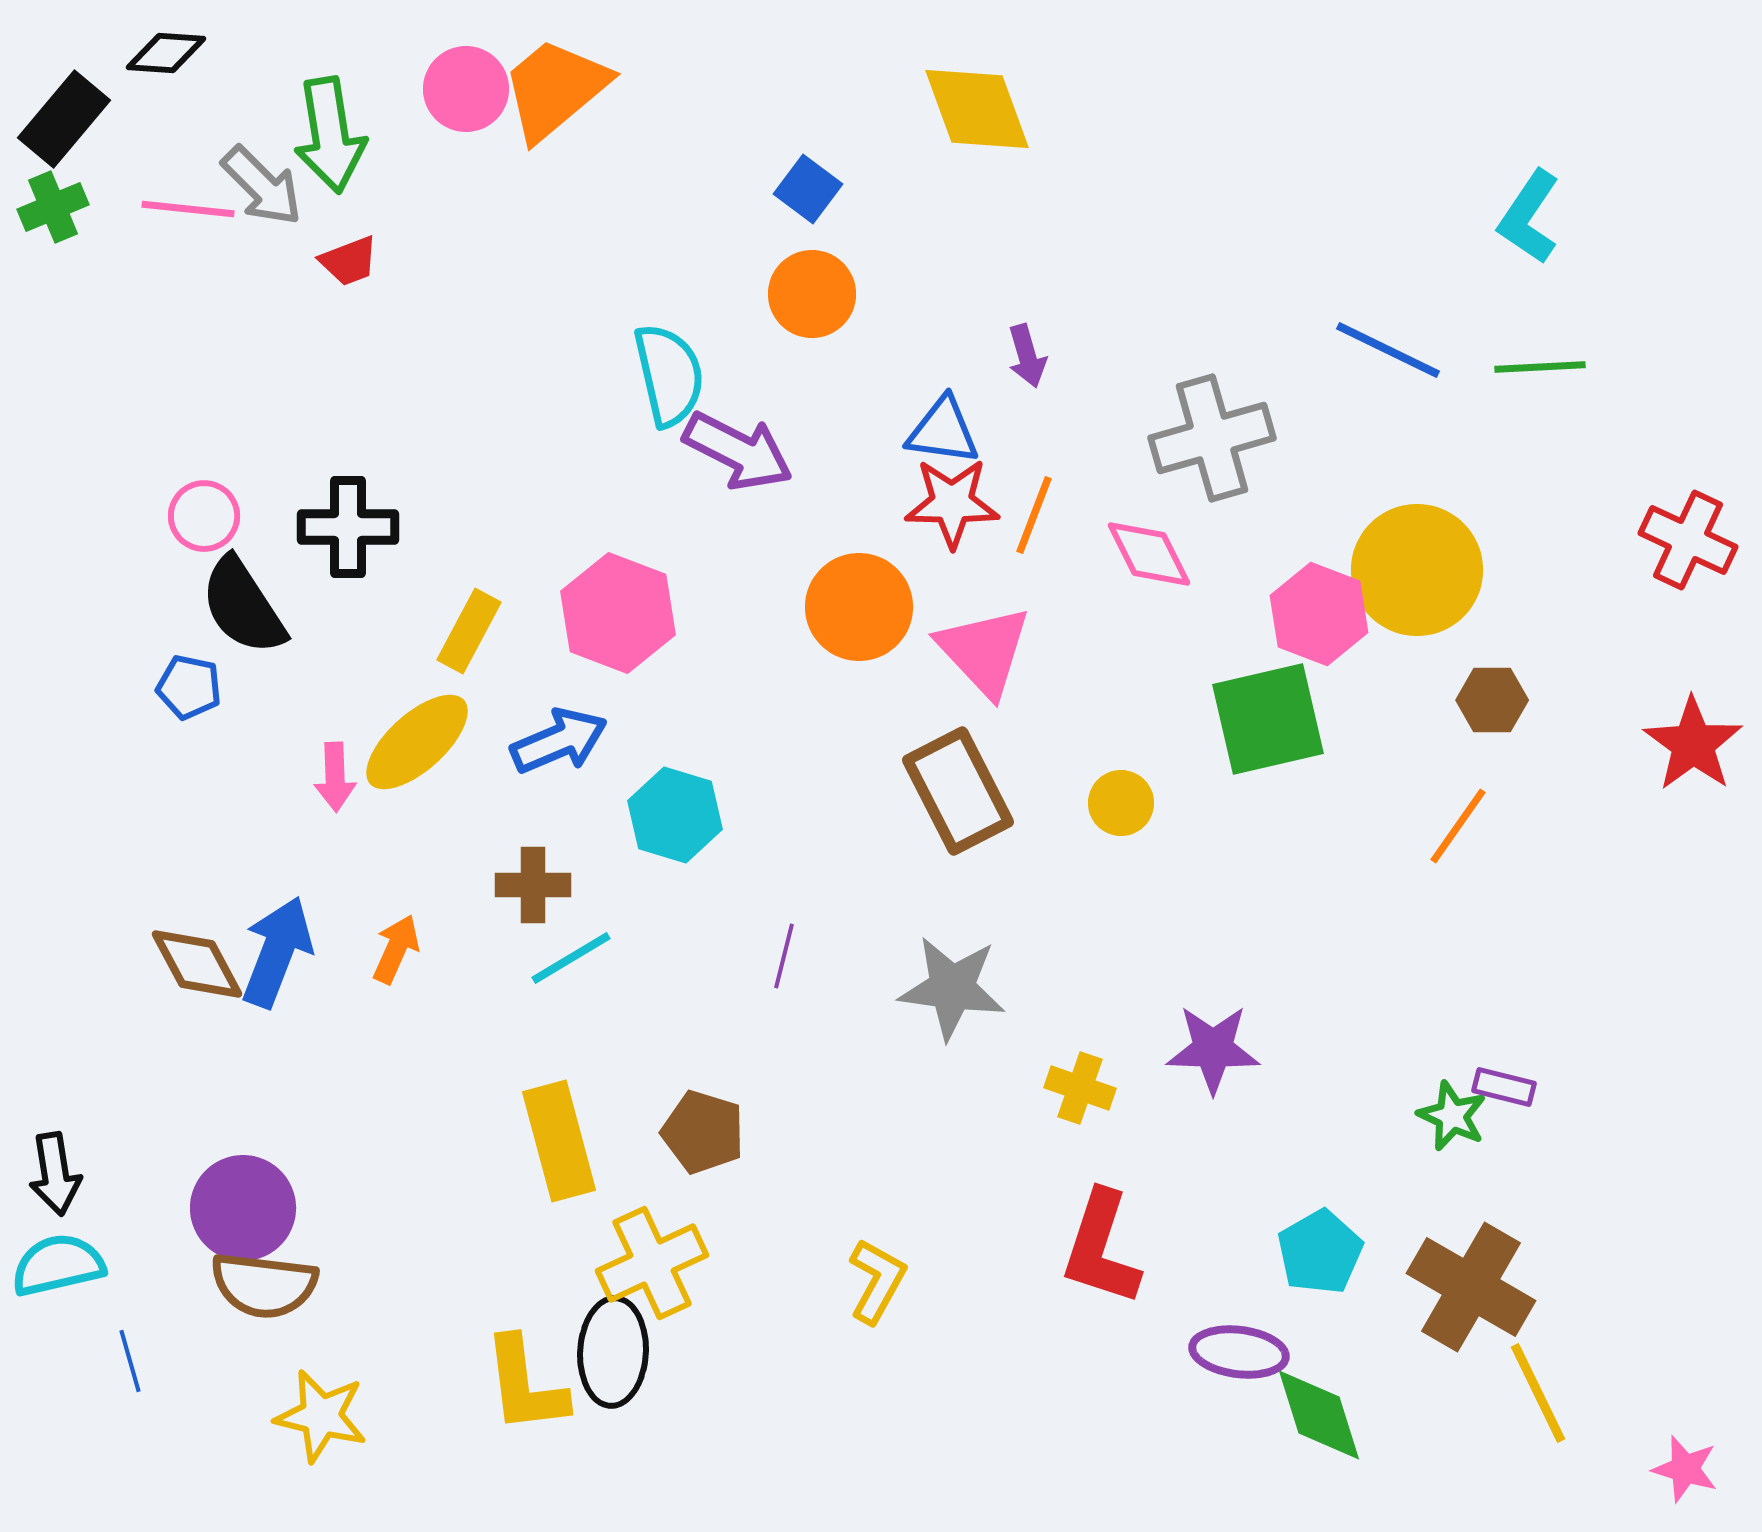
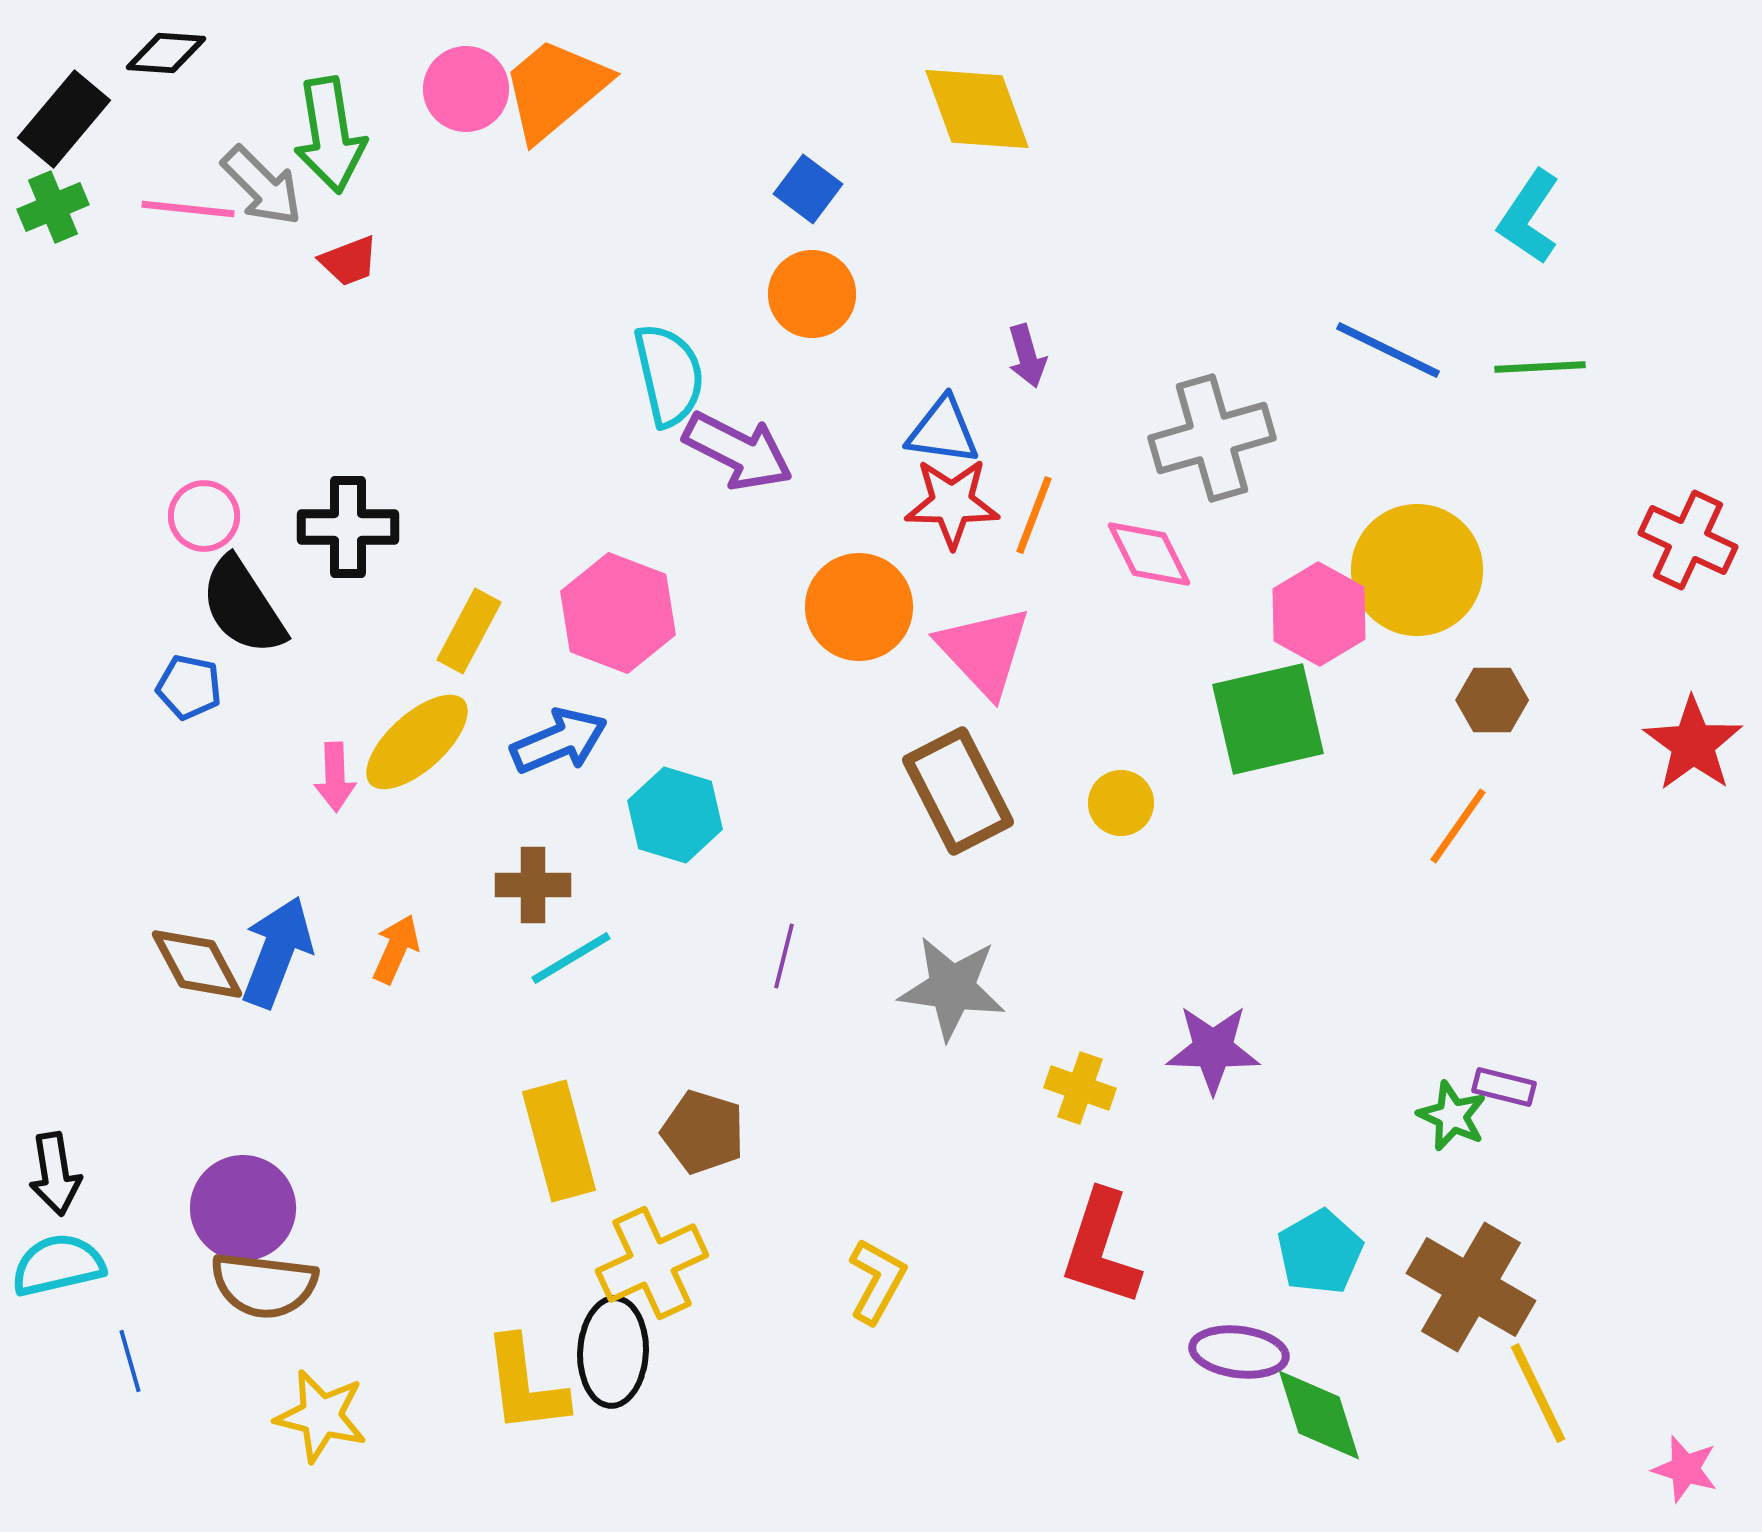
pink hexagon at (1319, 614): rotated 8 degrees clockwise
